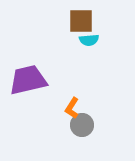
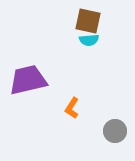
brown square: moved 7 px right; rotated 12 degrees clockwise
gray circle: moved 33 px right, 6 px down
